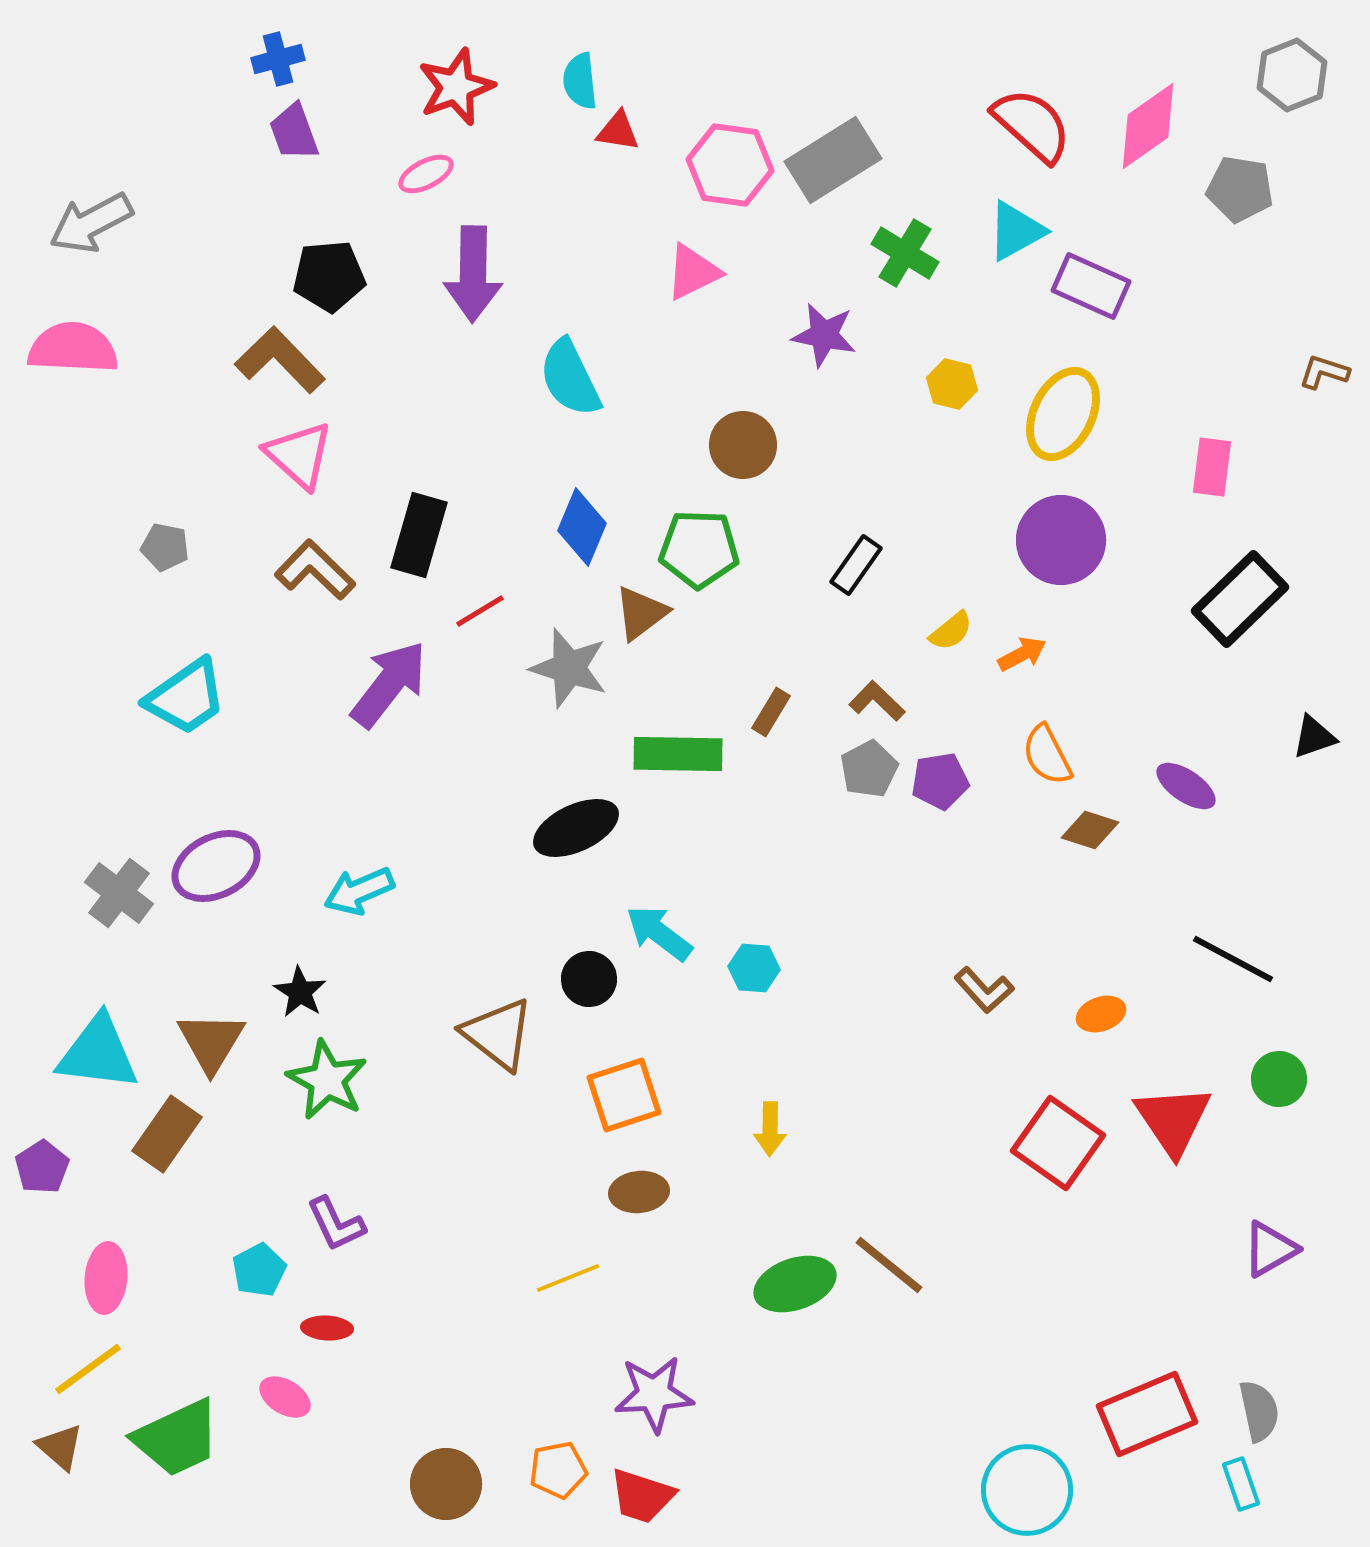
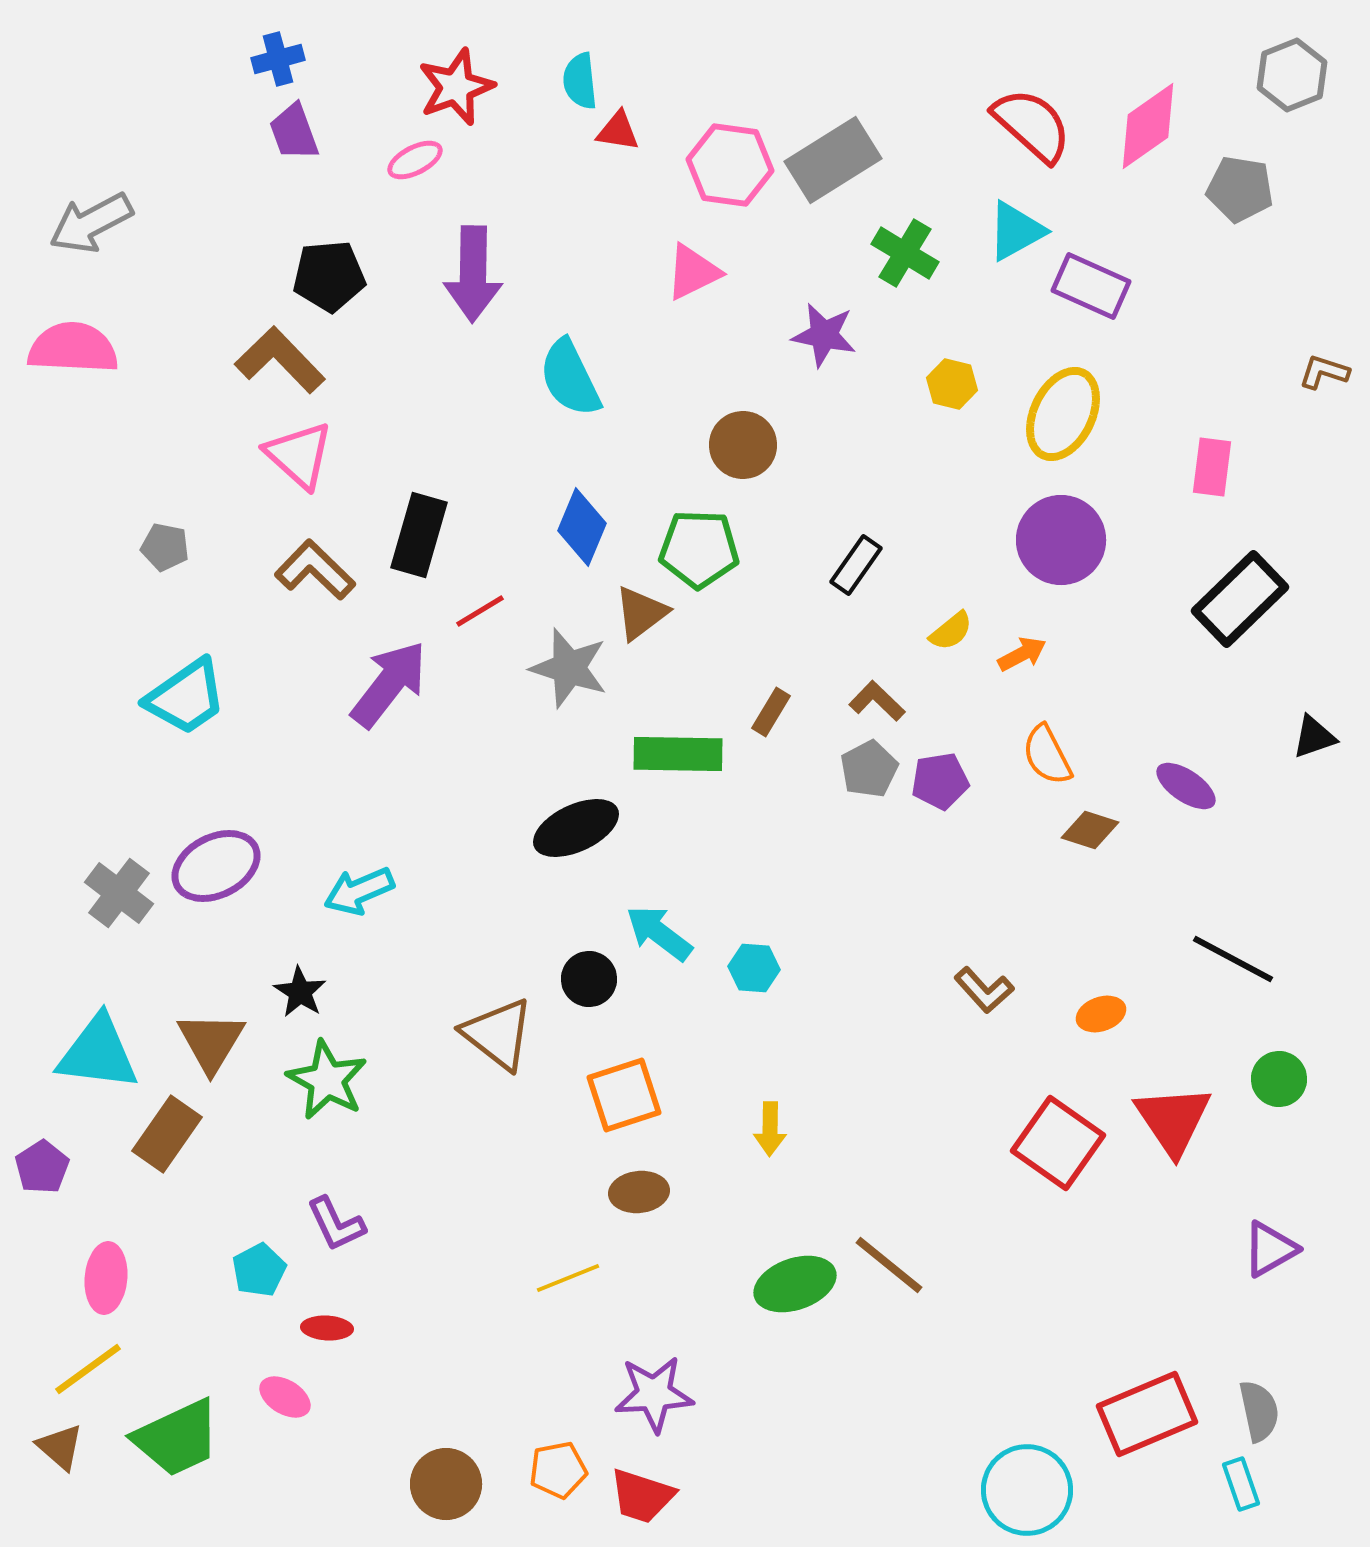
pink ellipse at (426, 174): moved 11 px left, 14 px up
